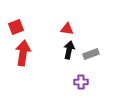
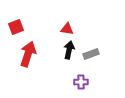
red arrow: moved 5 px right, 1 px down; rotated 10 degrees clockwise
